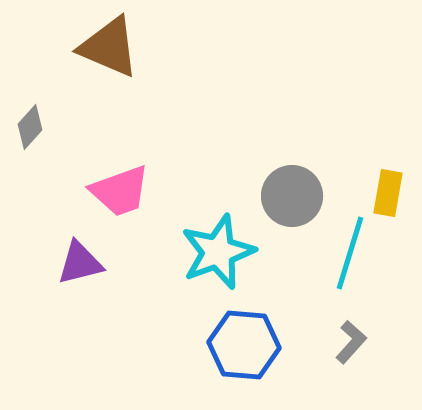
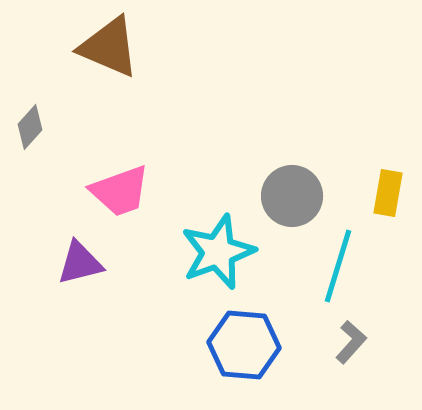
cyan line: moved 12 px left, 13 px down
